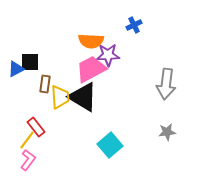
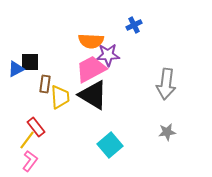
black triangle: moved 10 px right, 2 px up
pink L-shape: moved 2 px right, 1 px down
